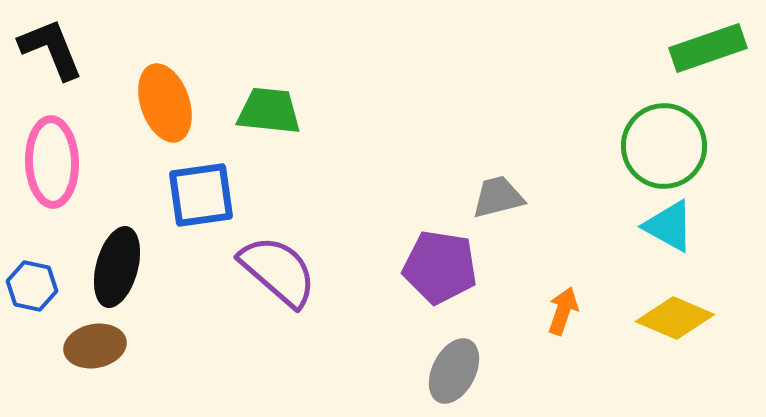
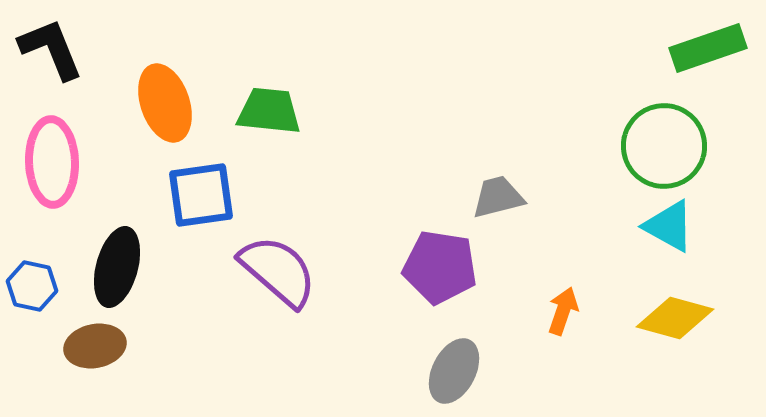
yellow diamond: rotated 8 degrees counterclockwise
